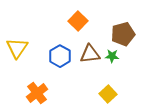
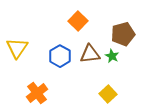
green star: rotated 24 degrees clockwise
